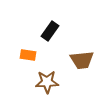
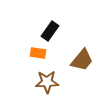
orange rectangle: moved 10 px right, 2 px up
brown trapezoid: rotated 45 degrees counterclockwise
